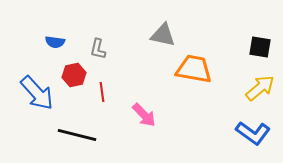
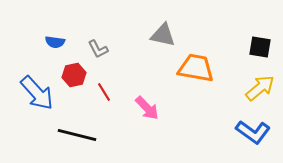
gray L-shape: rotated 40 degrees counterclockwise
orange trapezoid: moved 2 px right, 1 px up
red line: moved 2 px right; rotated 24 degrees counterclockwise
pink arrow: moved 3 px right, 7 px up
blue L-shape: moved 1 px up
